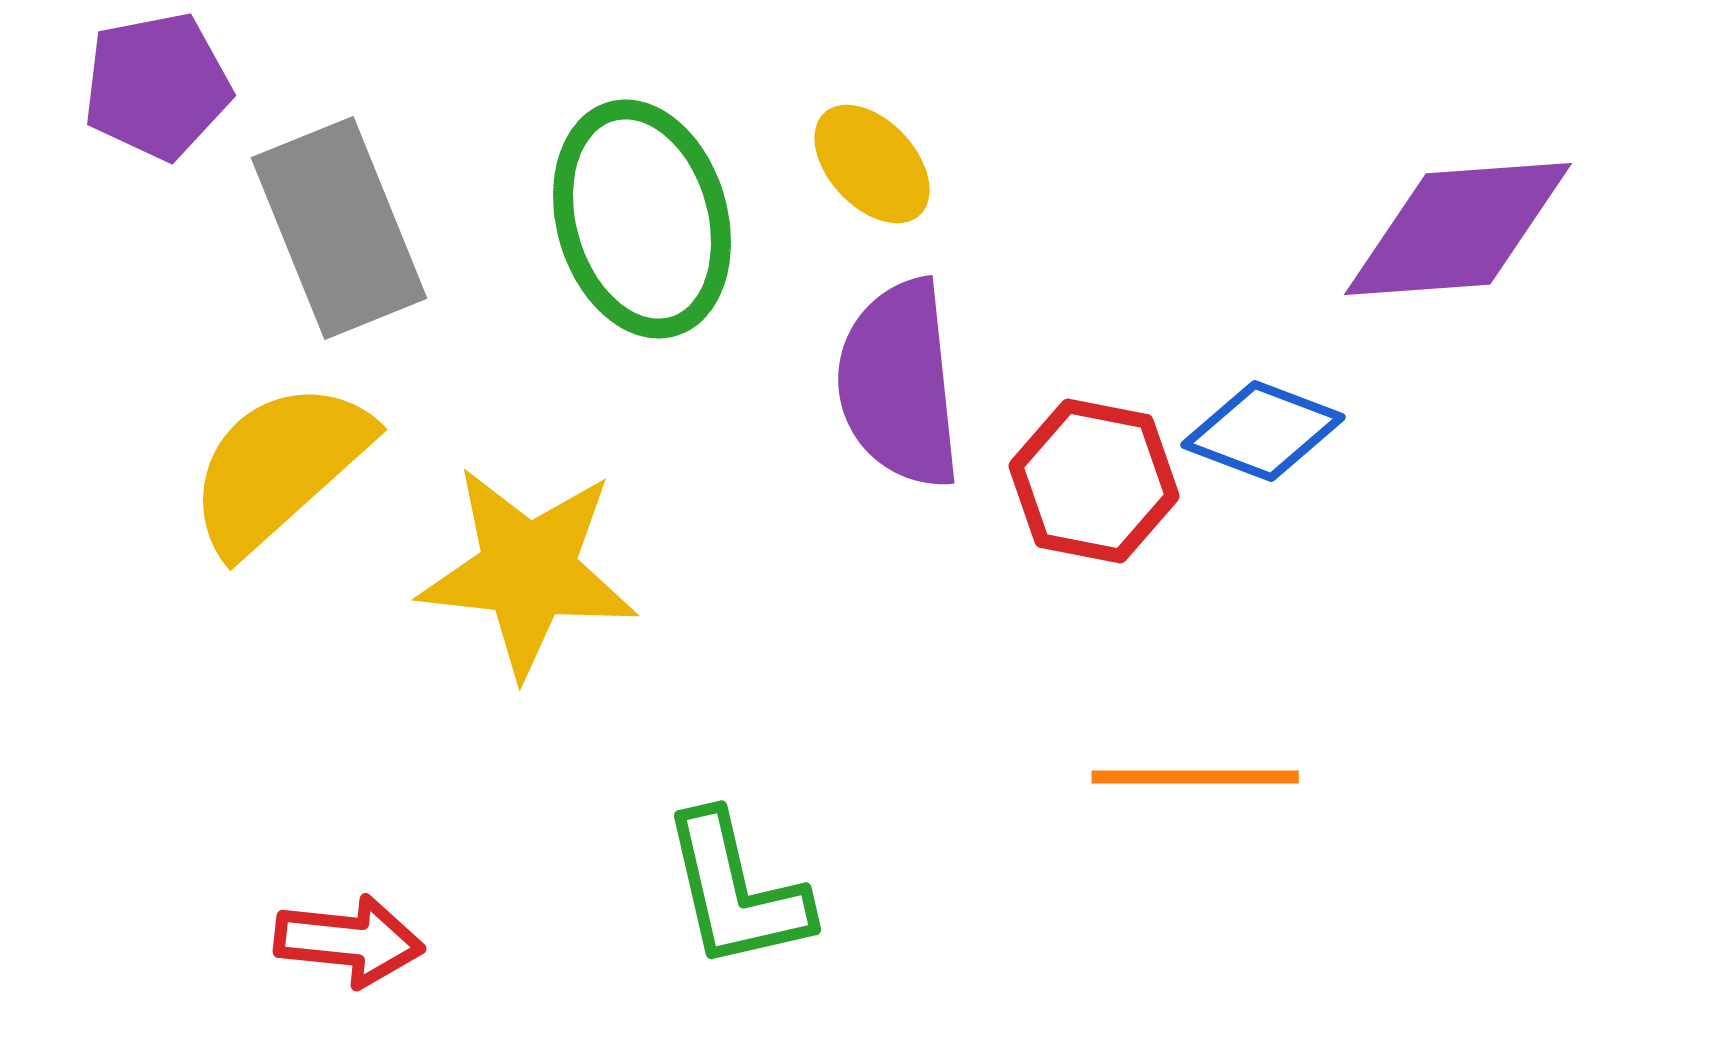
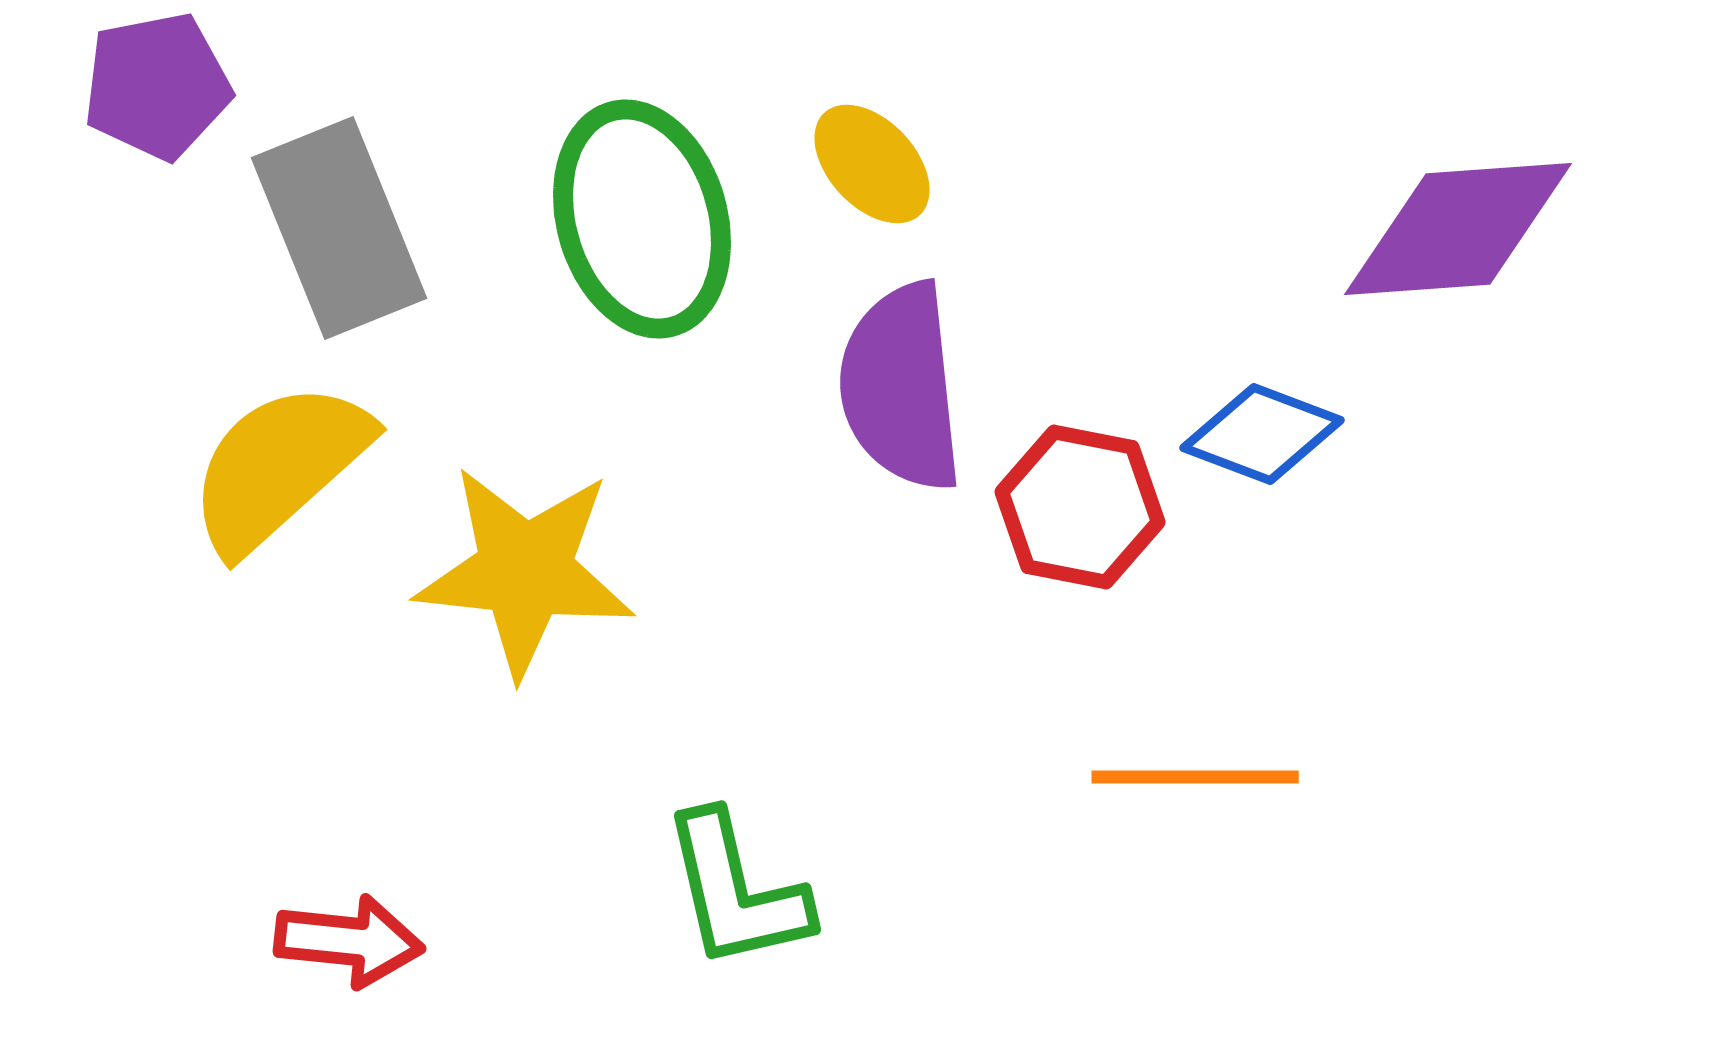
purple semicircle: moved 2 px right, 3 px down
blue diamond: moved 1 px left, 3 px down
red hexagon: moved 14 px left, 26 px down
yellow star: moved 3 px left
